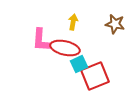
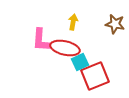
cyan square: moved 1 px right, 2 px up
